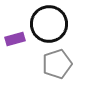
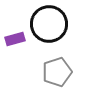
gray pentagon: moved 8 px down
